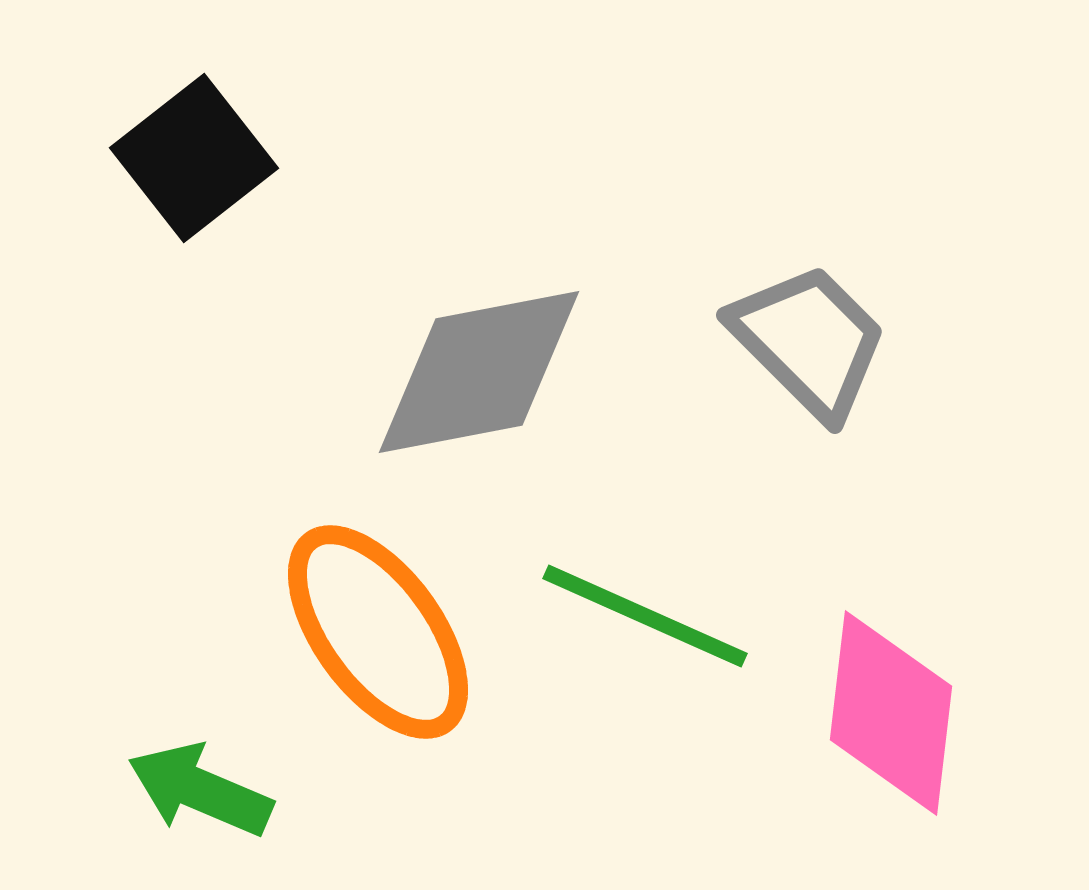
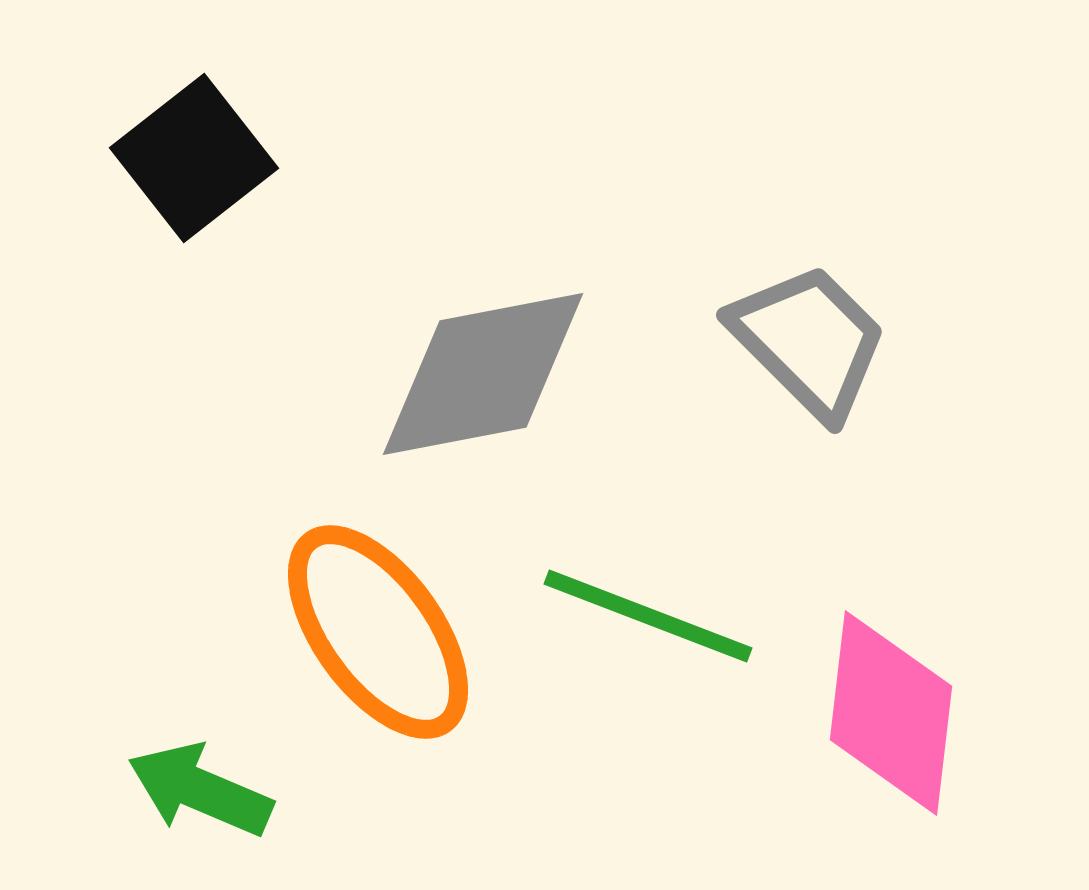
gray diamond: moved 4 px right, 2 px down
green line: moved 3 px right; rotated 3 degrees counterclockwise
